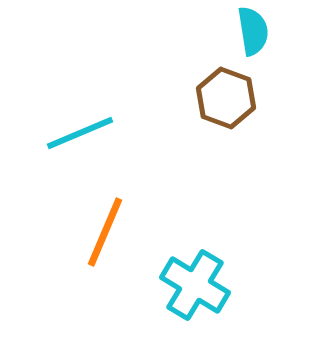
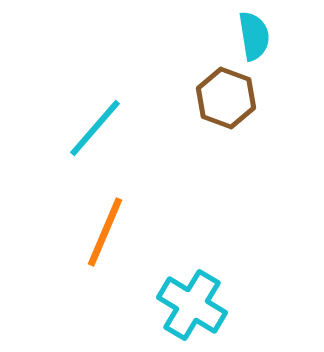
cyan semicircle: moved 1 px right, 5 px down
cyan line: moved 15 px right, 5 px up; rotated 26 degrees counterclockwise
cyan cross: moved 3 px left, 20 px down
